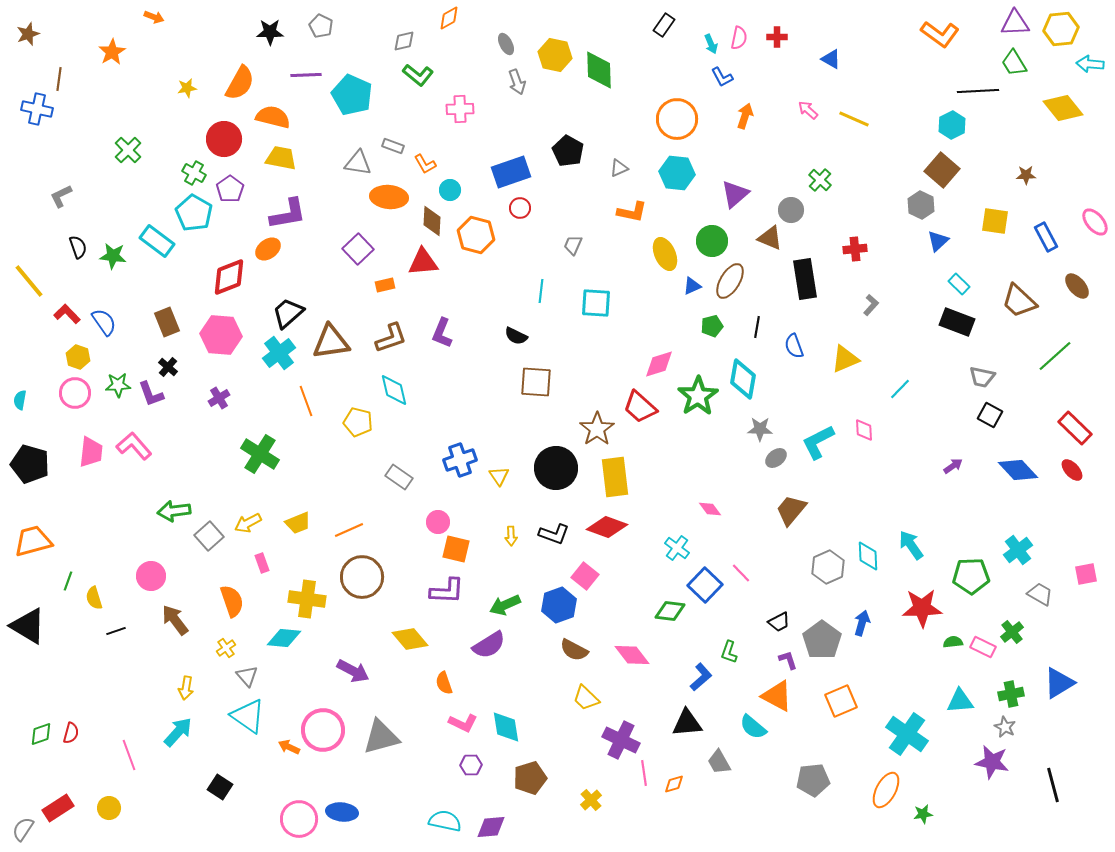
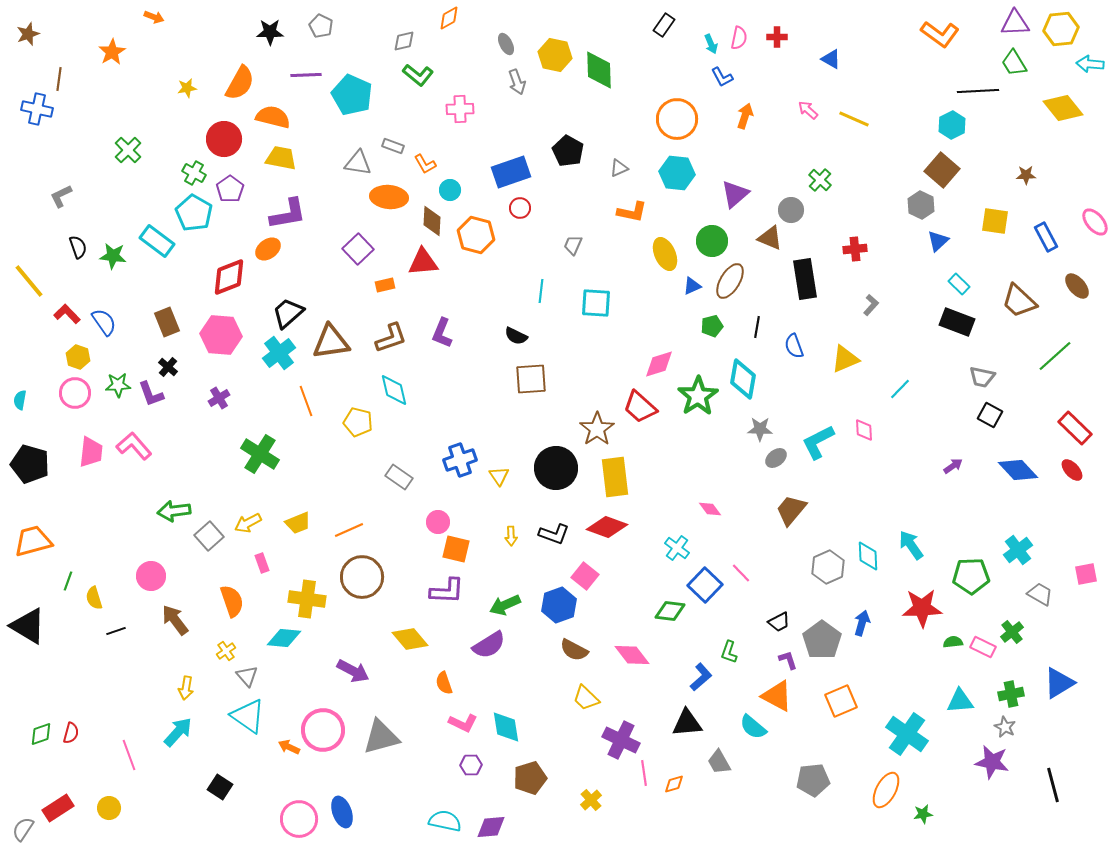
brown square at (536, 382): moved 5 px left, 3 px up; rotated 8 degrees counterclockwise
yellow cross at (226, 648): moved 3 px down
blue ellipse at (342, 812): rotated 64 degrees clockwise
